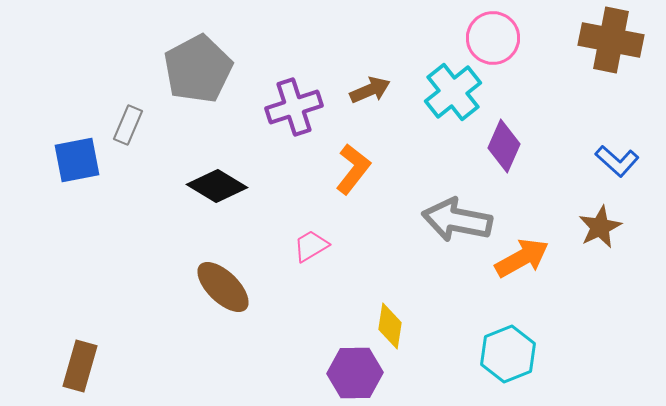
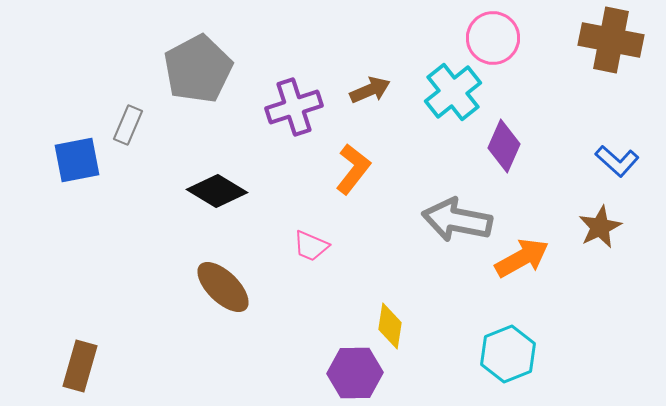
black diamond: moved 5 px down
pink trapezoid: rotated 126 degrees counterclockwise
